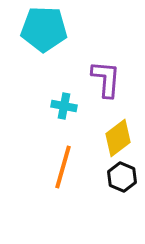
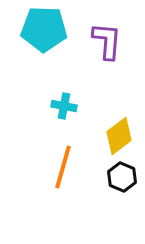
purple L-shape: moved 1 px right, 38 px up
yellow diamond: moved 1 px right, 2 px up
